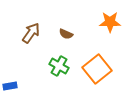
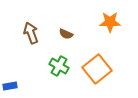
brown arrow: rotated 55 degrees counterclockwise
